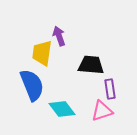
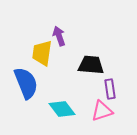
blue semicircle: moved 6 px left, 2 px up
